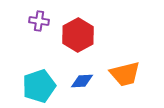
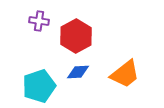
red hexagon: moved 2 px left, 1 px down
orange trapezoid: rotated 24 degrees counterclockwise
blue diamond: moved 4 px left, 9 px up
